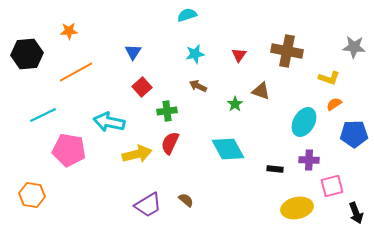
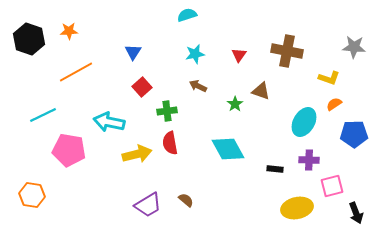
black hexagon: moved 2 px right, 15 px up; rotated 24 degrees clockwise
red semicircle: rotated 35 degrees counterclockwise
